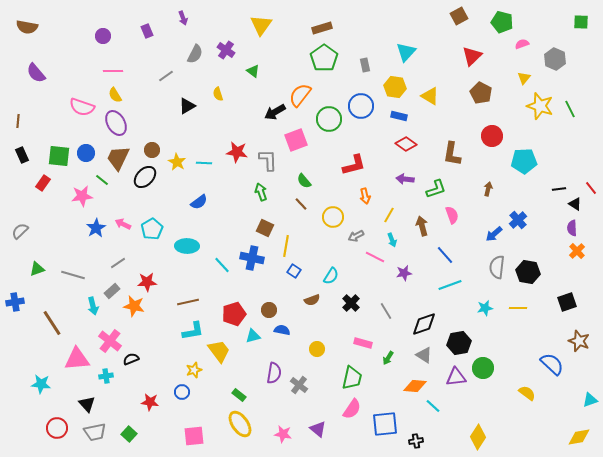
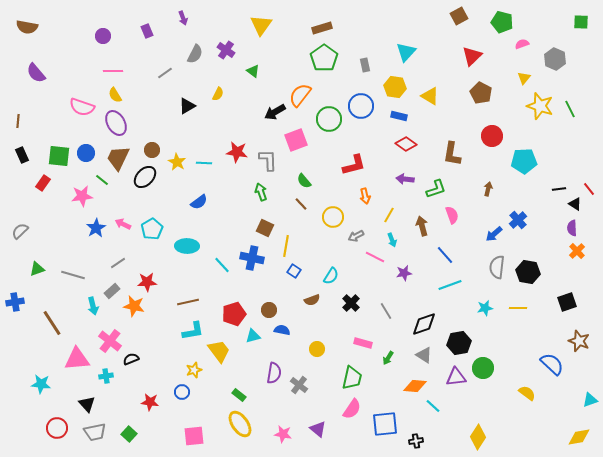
gray line at (166, 76): moved 1 px left, 3 px up
yellow semicircle at (218, 94): rotated 136 degrees counterclockwise
red line at (591, 188): moved 2 px left, 1 px down
